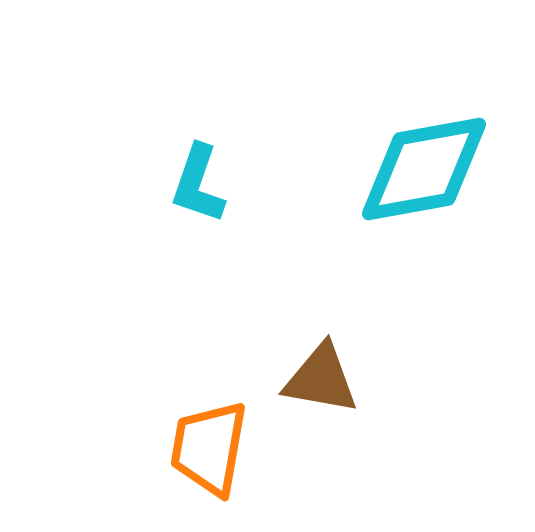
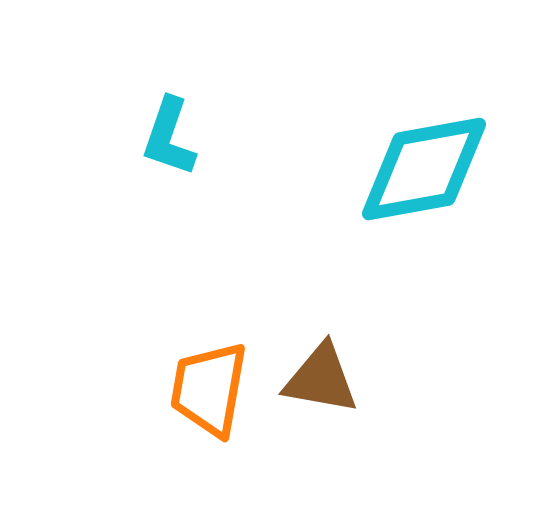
cyan L-shape: moved 29 px left, 47 px up
orange trapezoid: moved 59 px up
